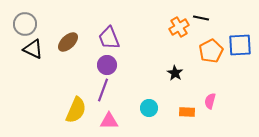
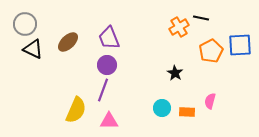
cyan circle: moved 13 px right
